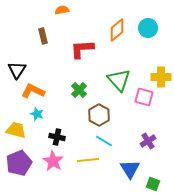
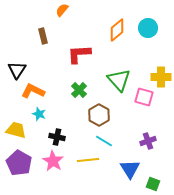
orange semicircle: rotated 40 degrees counterclockwise
red L-shape: moved 3 px left, 5 px down
cyan star: moved 2 px right
purple cross: rotated 14 degrees clockwise
purple pentagon: rotated 20 degrees counterclockwise
